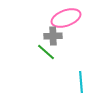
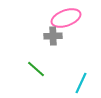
green line: moved 10 px left, 17 px down
cyan line: moved 1 px down; rotated 30 degrees clockwise
